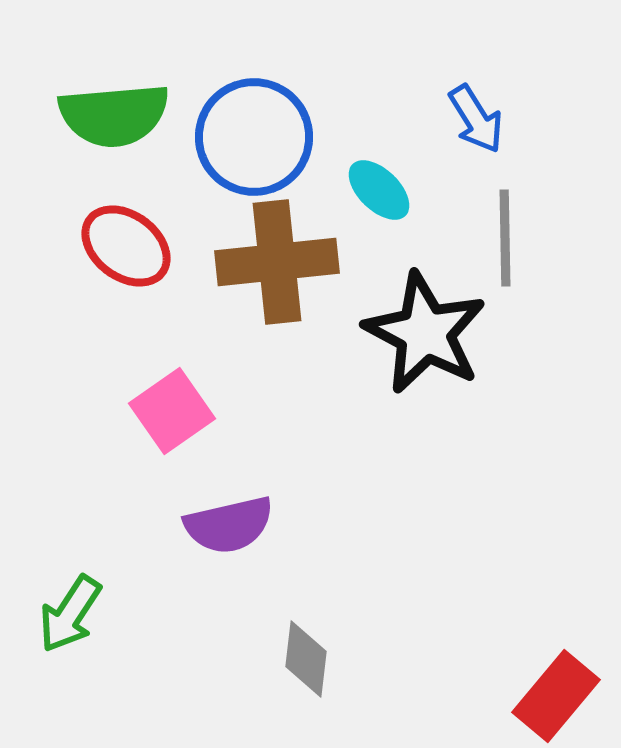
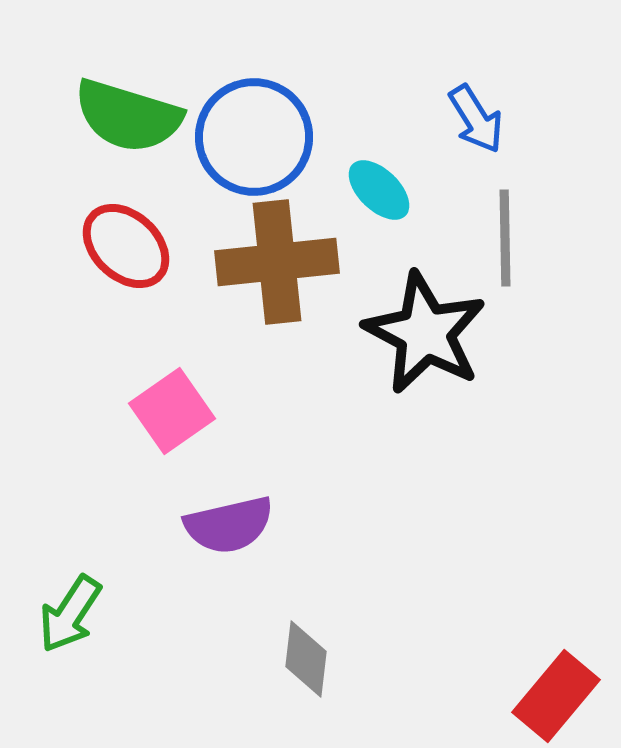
green semicircle: moved 14 px right, 1 px down; rotated 22 degrees clockwise
red ellipse: rotated 6 degrees clockwise
